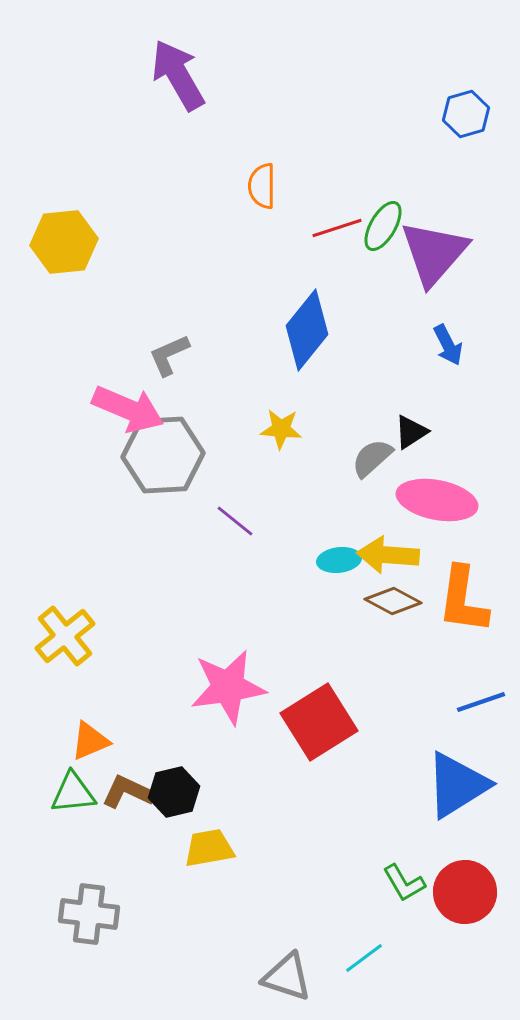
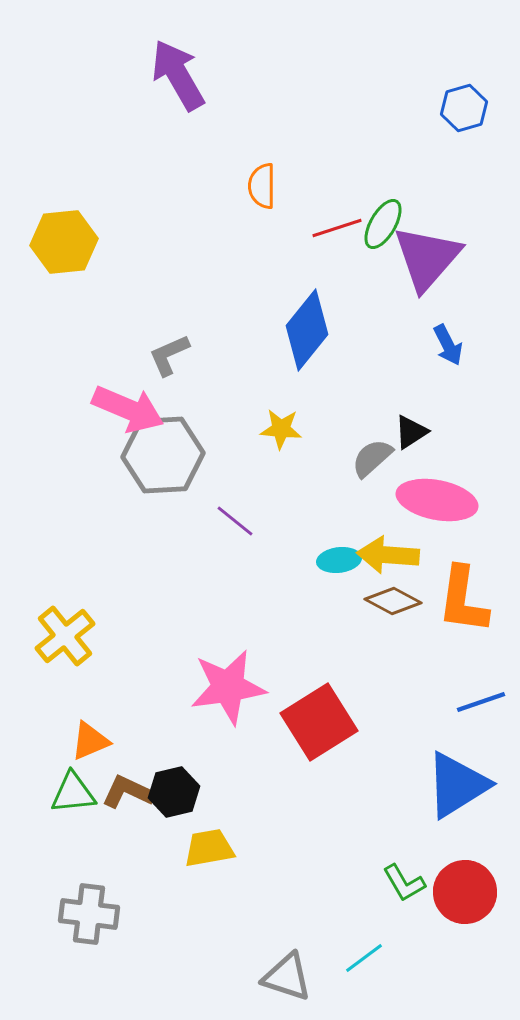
blue hexagon: moved 2 px left, 6 px up
green ellipse: moved 2 px up
purple triangle: moved 7 px left, 5 px down
